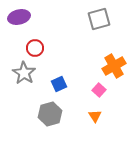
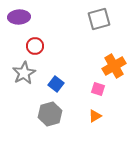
purple ellipse: rotated 10 degrees clockwise
red circle: moved 2 px up
gray star: rotated 10 degrees clockwise
blue square: moved 3 px left; rotated 28 degrees counterclockwise
pink square: moved 1 px left, 1 px up; rotated 24 degrees counterclockwise
orange triangle: rotated 32 degrees clockwise
